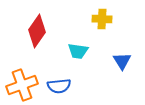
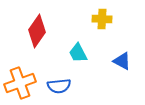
cyan trapezoid: moved 2 px down; rotated 55 degrees clockwise
blue triangle: rotated 30 degrees counterclockwise
orange cross: moved 2 px left, 2 px up
